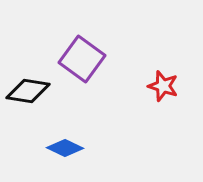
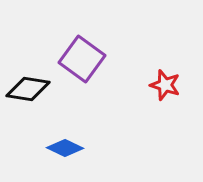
red star: moved 2 px right, 1 px up
black diamond: moved 2 px up
